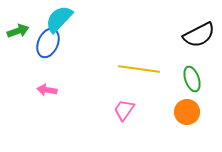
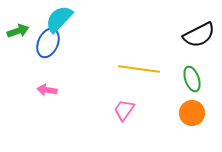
orange circle: moved 5 px right, 1 px down
